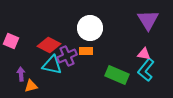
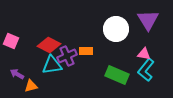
white circle: moved 26 px right, 1 px down
cyan triangle: rotated 20 degrees counterclockwise
purple arrow: moved 4 px left; rotated 56 degrees counterclockwise
